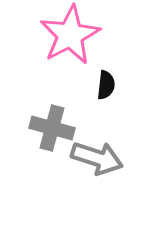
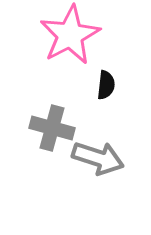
gray arrow: moved 1 px right
